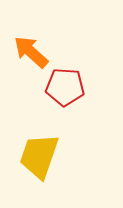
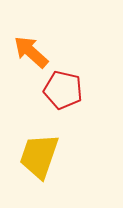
red pentagon: moved 2 px left, 3 px down; rotated 9 degrees clockwise
